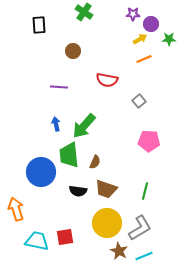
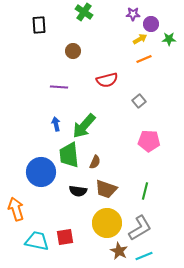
red semicircle: rotated 25 degrees counterclockwise
